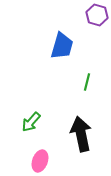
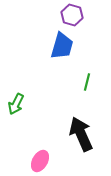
purple hexagon: moved 25 px left
green arrow: moved 15 px left, 18 px up; rotated 15 degrees counterclockwise
black arrow: rotated 12 degrees counterclockwise
pink ellipse: rotated 10 degrees clockwise
